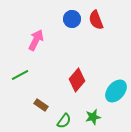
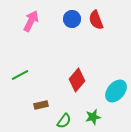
pink arrow: moved 5 px left, 19 px up
brown rectangle: rotated 48 degrees counterclockwise
